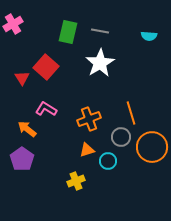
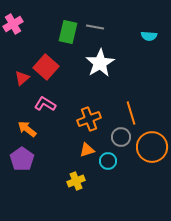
gray line: moved 5 px left, 4 px up
red triangle: rotated 21 degrees clockwise
pink L-shape: moved 1 px left, 5 px up
